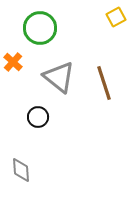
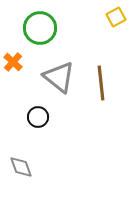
brown line: moved 3 px left; rotated 12 degrees clockwise
gray diamond: moved 3 px up; rotated 15 degrees counterclockwise
